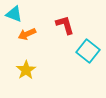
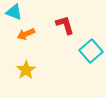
cyan triangle: moved 2 px up
orange arrow: moved 1 px left
cyan square: moved 3 px right; rotated 10 degrees clockwise
